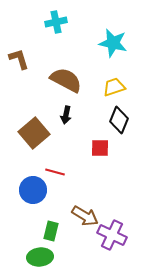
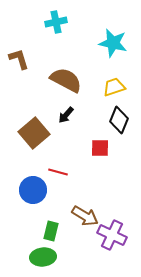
black arrow: rotated 30 degrees clockwise
red line: moved 3 px right
green ellipse: moved 3 px right
